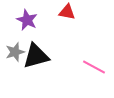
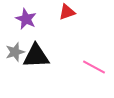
red triangle: rotated 30 degrees counterclockwise
purple star: moved 1 px left, 1 px up
black triangle: rotated 12 degrees clockwise
